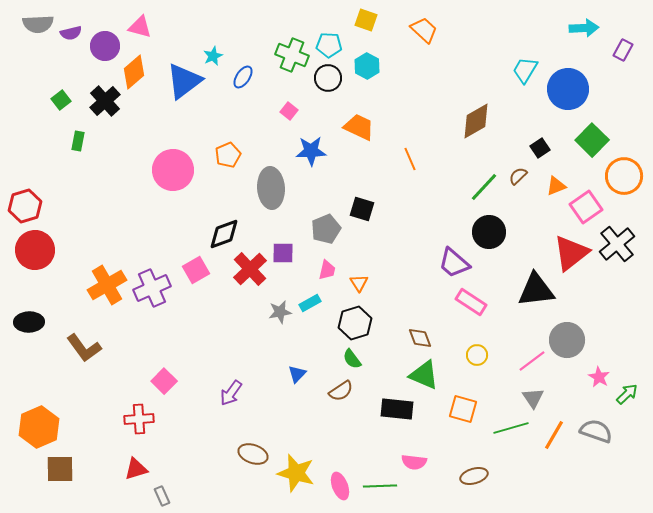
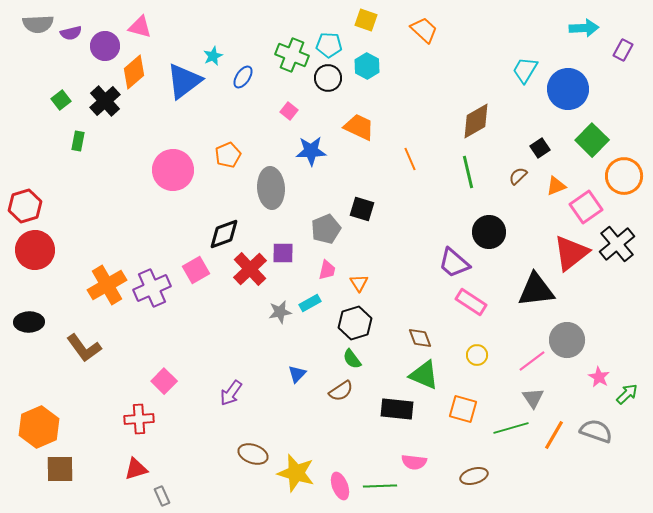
green line at (484, 187): moved 16 px left, 15 px up; rotated 56 degrees counterclockwise
